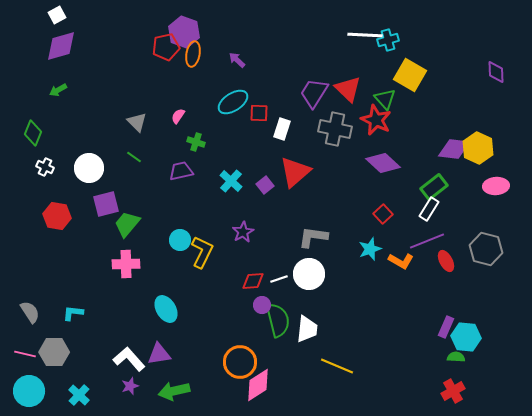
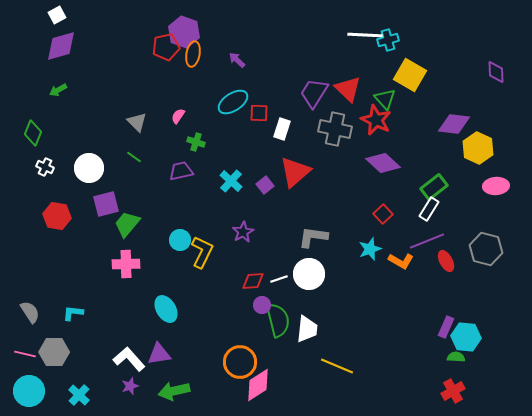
purple diamond at (454, 149): moved 25 px up
